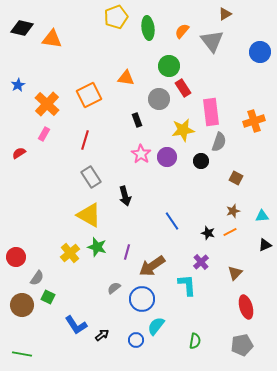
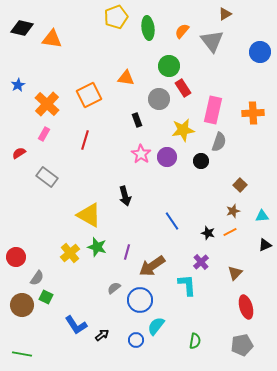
pink rectangle at (211, 112): moved 2 px right, 2 px up; rotated 20 degrees clockwise
orange cross at (254, 121): moved 1 px left, 8 px up; rotated 15 degrees clockwise
gray rectangle at (91, 177): moved 44 px left; rotated 20 degrees counterclockwise
brown square at (236, 178): moved 4 px right, 7 px down; rotated 16 degrees clockwise
green square at (48, 297): moved 2 px left
blue circle at (142, 299): moved 2 px left, 1 px down
